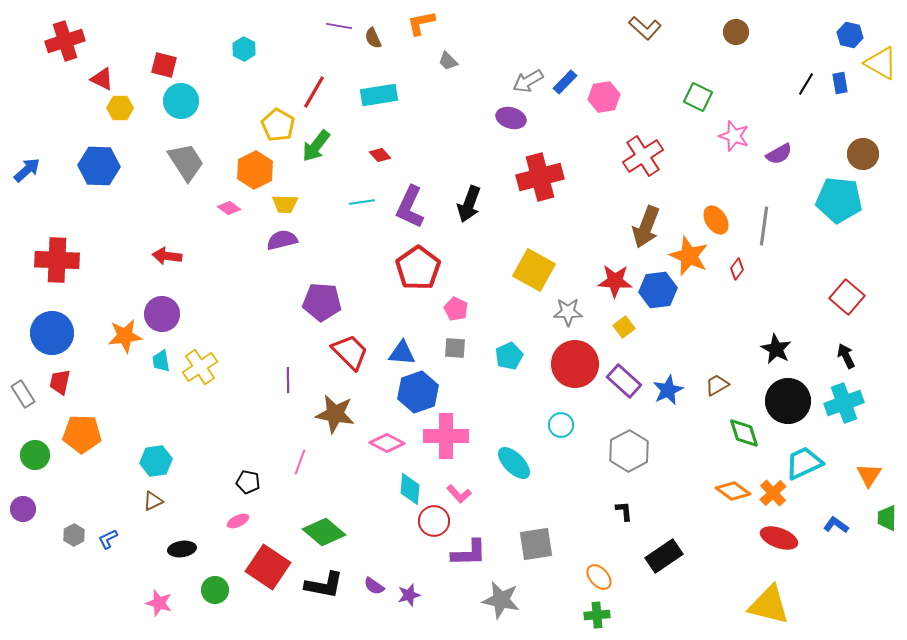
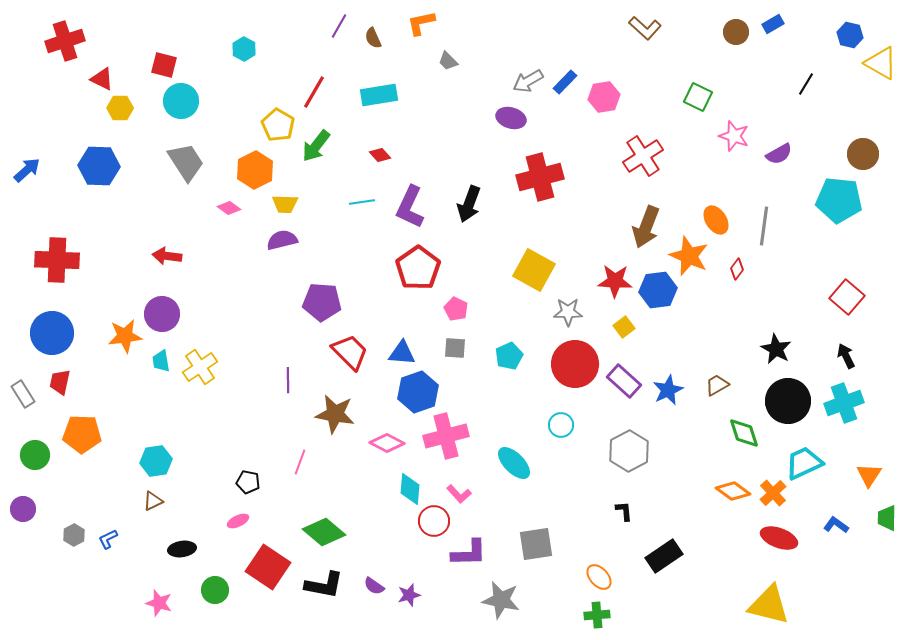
purple line at (339, 26): rotated 70 degrees counterclockwise
blue rectangle at (840, 83): moved 67 px left, 59 px up; rotated 70 degrees clockwise
pink cross at (446, 436): rotated 15 degrees counterclockwise
